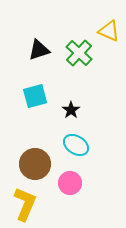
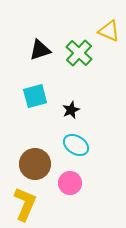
black triangle: moved 1 px right
black star: rotated 12 degrees clockwise
